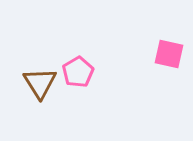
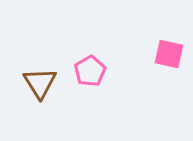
pink pentagon: moved 12 px right, 1 px up
